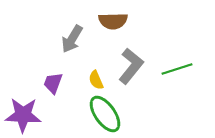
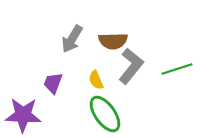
brown semicircle: moved 20 px down
